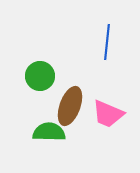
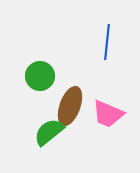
green semicircle: rotated 40 degrees counterclockwise
